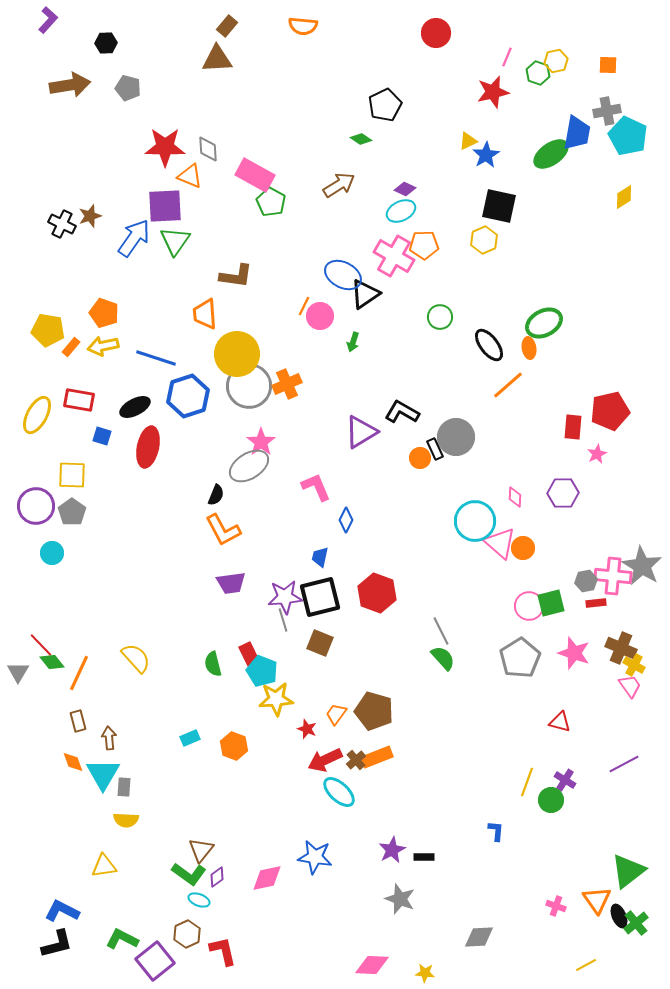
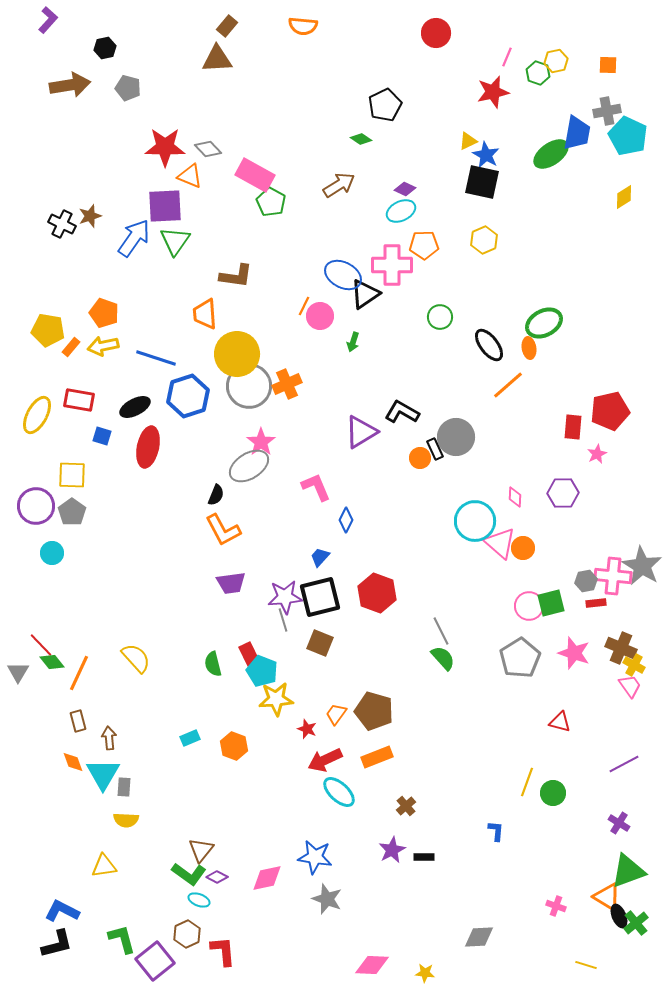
black hexagon at (106, 43): moved 1 px left, 5 px down; rotated 10 degrees counterclockwise
gray diamond at (208, 149): rotated 40 degrees counterclockwise
blue star at (486, 155): rotated 12 degrees counterclockwise
black square at (499, 206): moved 17 px left, 24 px up
pink cross at (394, 256): moved 2 px left, 9 px down; rotated 30 degrees counterclockwise
blue trapezoid at (320, 557): rotated 30 degrees clockwise
brown cross at (356, 760): moved 50 px right, 46 px down
purple cross at (565, 780): moved 54 px right, 43 px down
green circle at (551, 800): moved 2 px right, 7 px up
green triangle at (628, 871): rotated 18 degrees clockwise
purple diamond at (217, 877): rotated 65 degrees clockwise
gray star at (400, 899): moved 73 px left
orange triangle at (597, 900): moved 10 px right, 3 px up; rotated 24 degrees counterclockwise
green L-shape at (122, 939): rotated 48 degrees clockwise
red L-shape at (223, 951): rotated 8 degrees clockwise
yellow line at (586, 965): rotated 45 degrees clockwise
